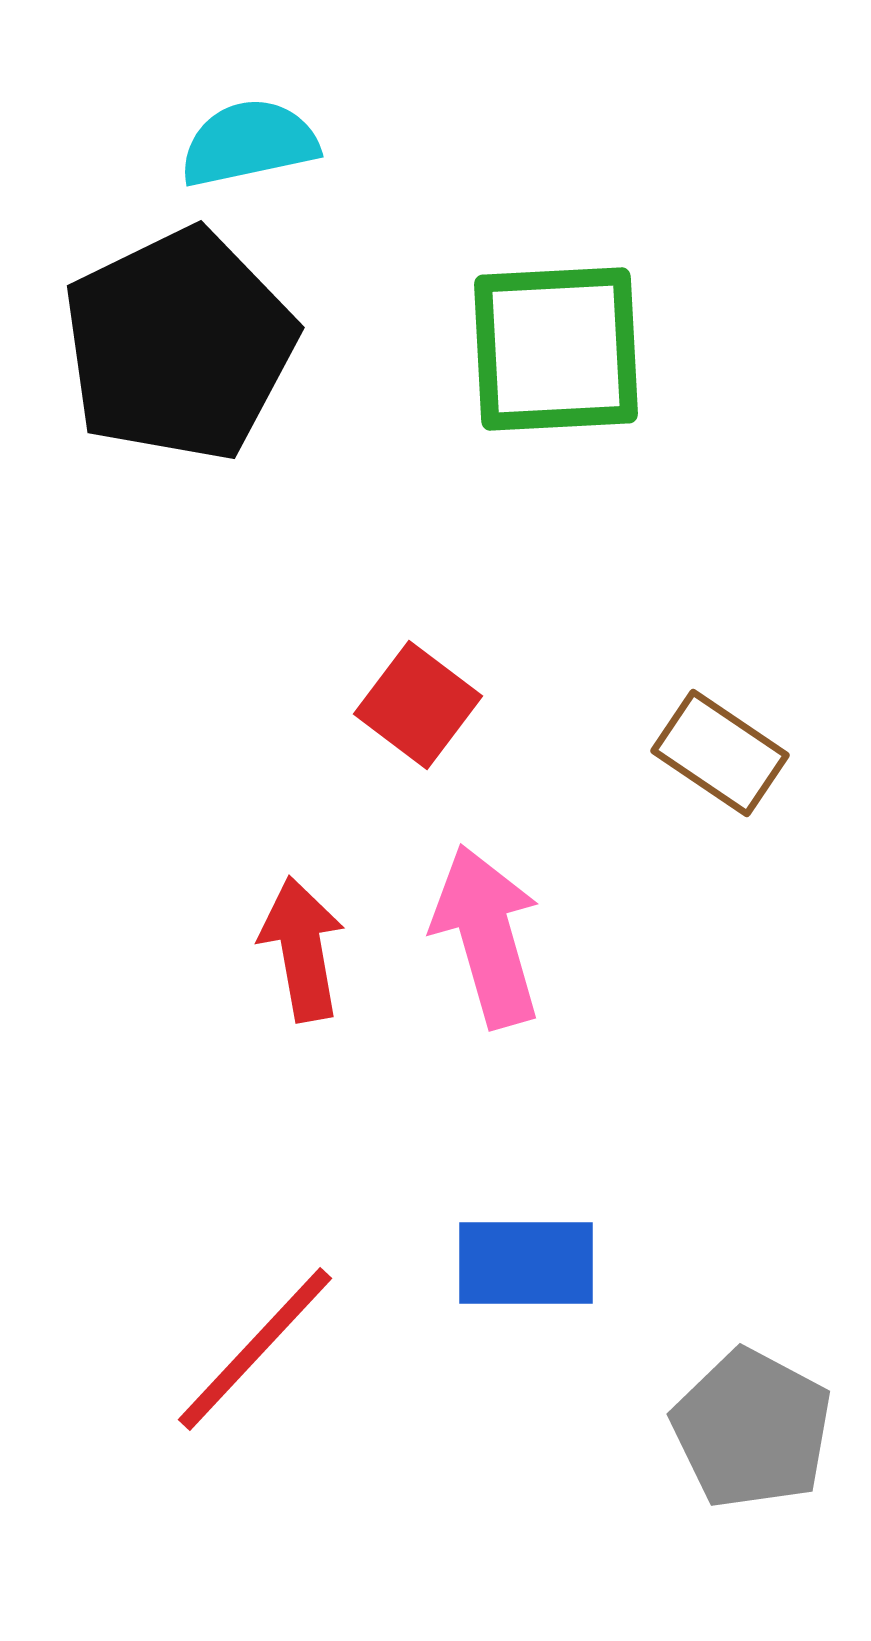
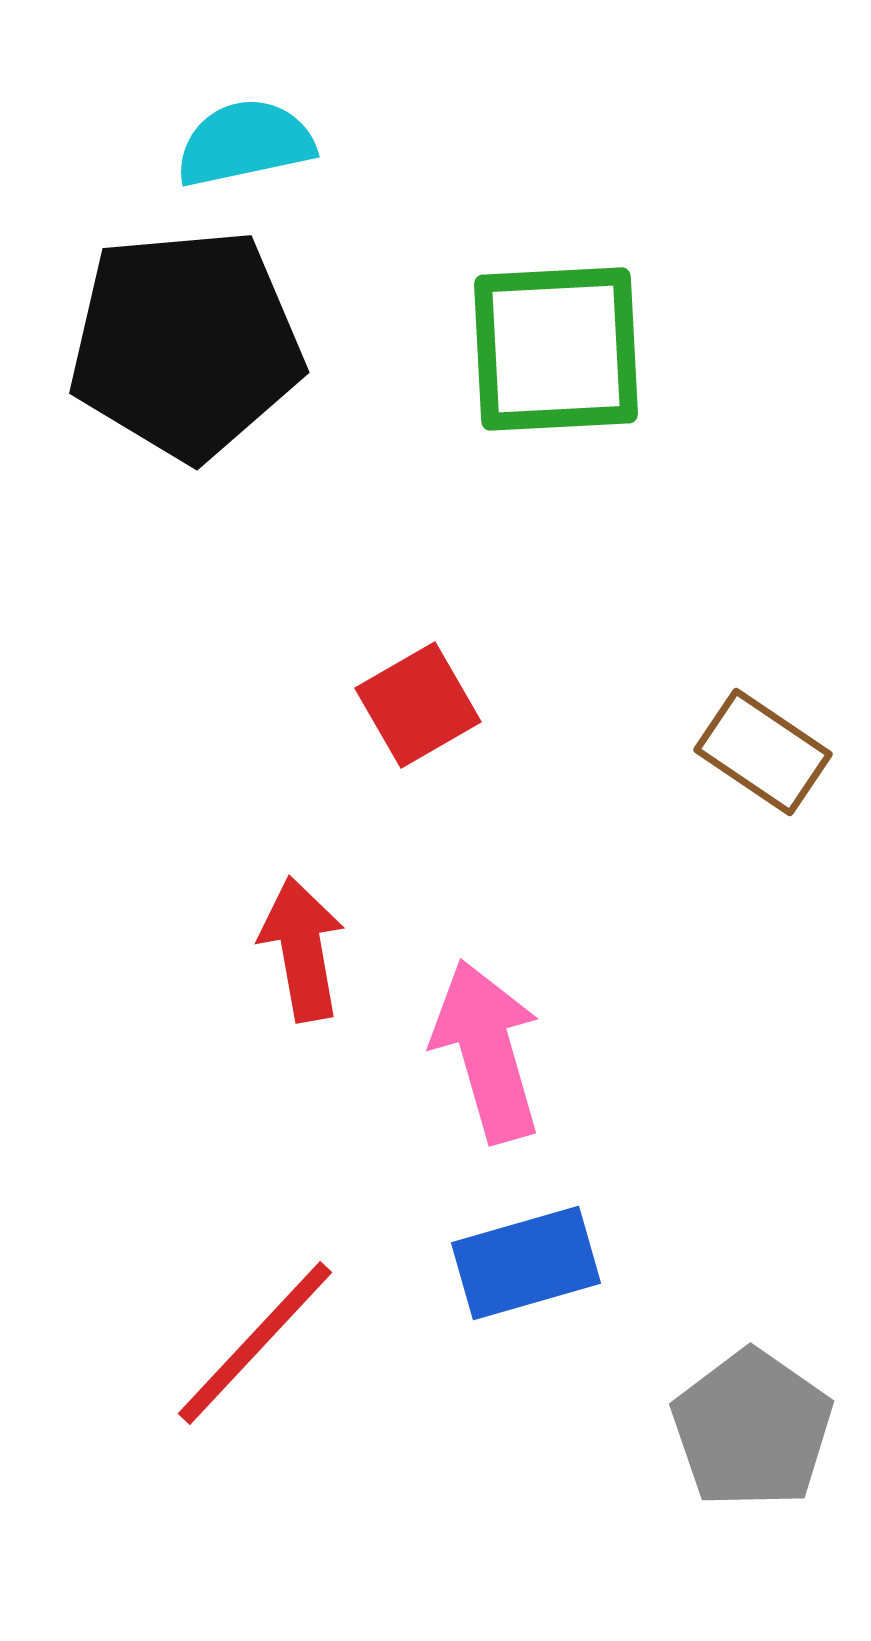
cyan semicircle: moved 4 px left
black pentagon: moved 7 px right, 1 px up; rotated 21 degrees clockwise
red square: rotated 23 degrees clockwise
brown rectangle: moved 43 px right, 1 px up
pink arrow: moved 115 px down
blue rectangle: rotated 16 degrees counterclockwise
red line: moved 6 px up
gray pentagon: rotated 7 degrees clockwise
